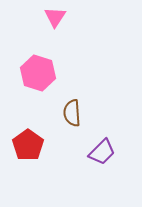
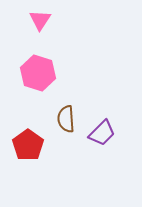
pink triangle: moved 15 px left, 3 px down
brown semicircle: moved 6 px left, 6 px down
purple trapezoid: moved 19 px up
